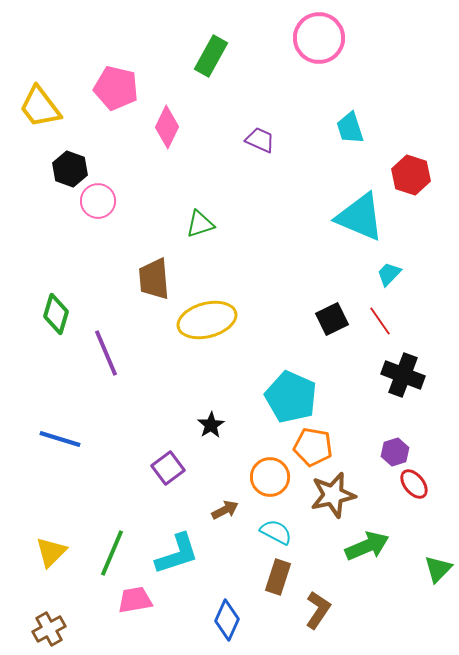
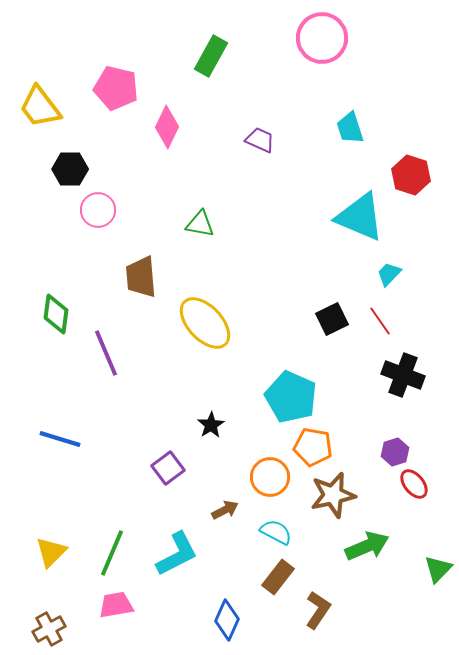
pink circle at (319, 38): moved 3 px right
black hexagon at (70, 169): rotated 20 degrees counterclockwise
pink circle at (98, 201): moved 9 px down
green triangle at (200, 224): rotated 28 degrees clockwise
brown trapezoid at (154, 279): moved 13 px left, 2 px up
green diamond at (56, 314): rotated 9 degrees counterclockwise
yellow ellipse at (207, 320): moved 2 px left, 3 px down; rotated 62 degrees clockwise
cyan L-shape at (177, 554): rotated 9 degrees counterclockwise
brown rectangle at (278, 577): rotated 20 degrees clockwise
pink trapezoid at (135, 600): moved 19 px left, 5 px down
